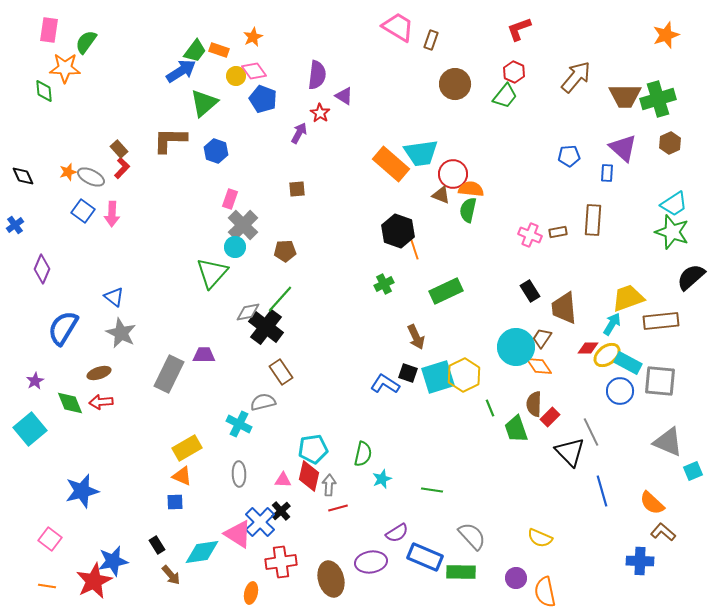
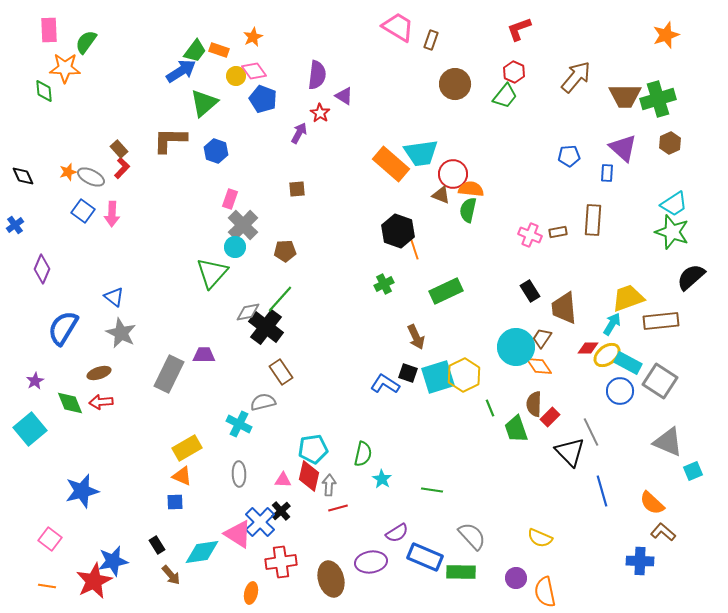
pink rectangle at (49, 30): rotated 10 degrees counterclockwise
gray square at (660, 381): rotated 28 degrees clockwise
cyan star at (382, 479): rotated 18 degrees counterclockwise
